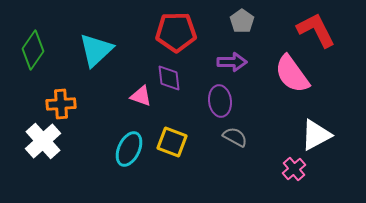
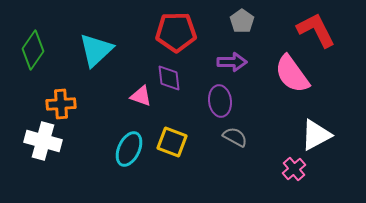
white cross: rotated 33 degrees counterclockwise
